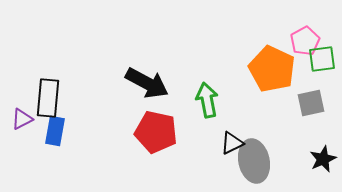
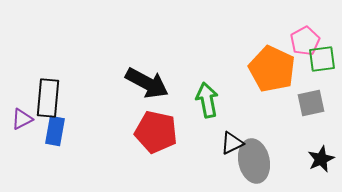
black star: moved 2 px left
